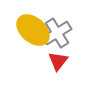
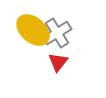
red triangle: moved 1 px down
